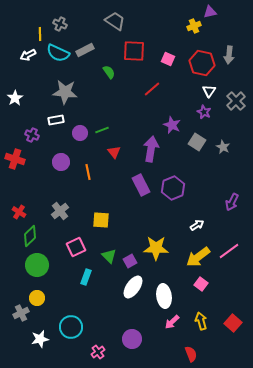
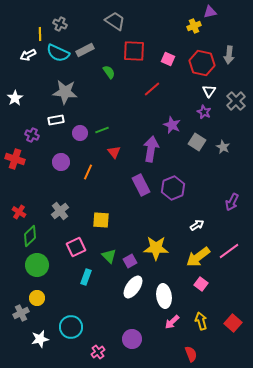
orange line at (88, 172): rotated 35 degrees clockwise
